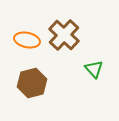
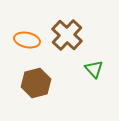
brown cross: moved 3 px right
brown hexagon: moved 4 px right
